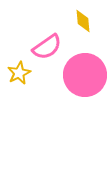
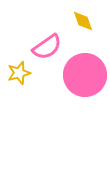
yellow diamond: rotated 15 degrees counterclockwise
yellow star: rotated 10 degrees clockwise
